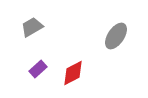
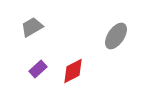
red diamond: moved 2 px up
